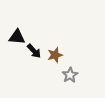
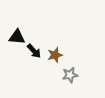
gray star: rotated 21 degrees clockwise
